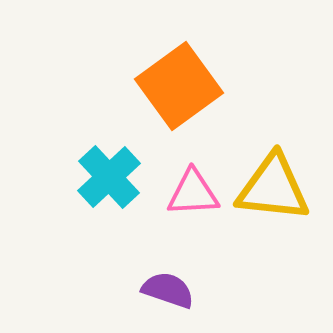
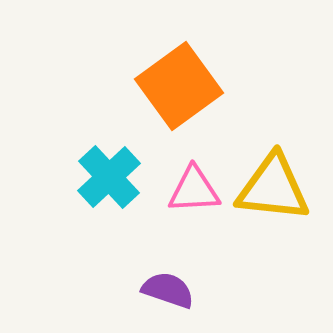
pink triangle: moved 1 px right, 3 px up
